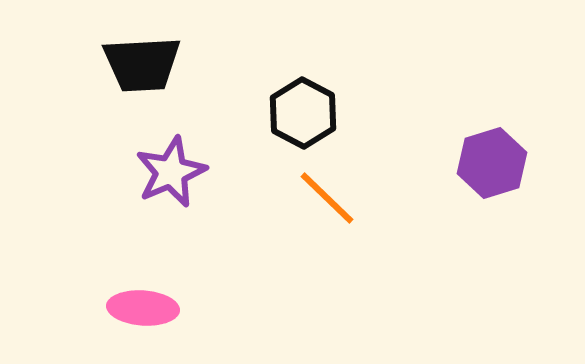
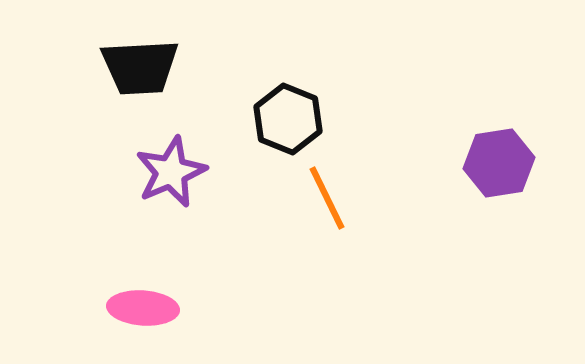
black trapezoid: moved 2 px left, 3 px down
black hexagon: moved 15 px left, 6 px down; rotated 6 degrees counterclockwise
purple hexagon: moved 7 px right; rotated 8 degrees clockwise
orange line: rotated 20 degrees clockwise
